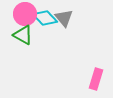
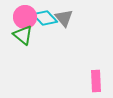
pink circle: moved 3 px down
green triangle: rotated 10 degrees clockwise
pink rectangle: moved 2 px down; rotated 20 degrees counterclockwise
